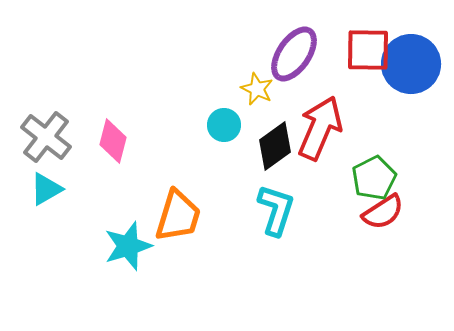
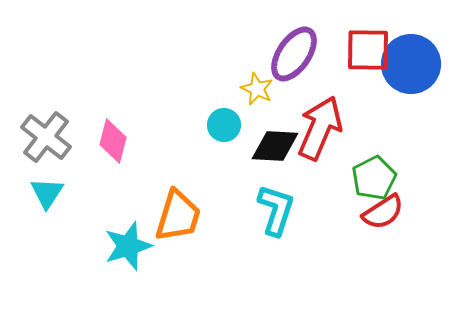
black diamond: rotated 39 degrees clockwise
cyan triangle: moved 1 px right, 4 px down; rotated 27 degrees counterclockwise
